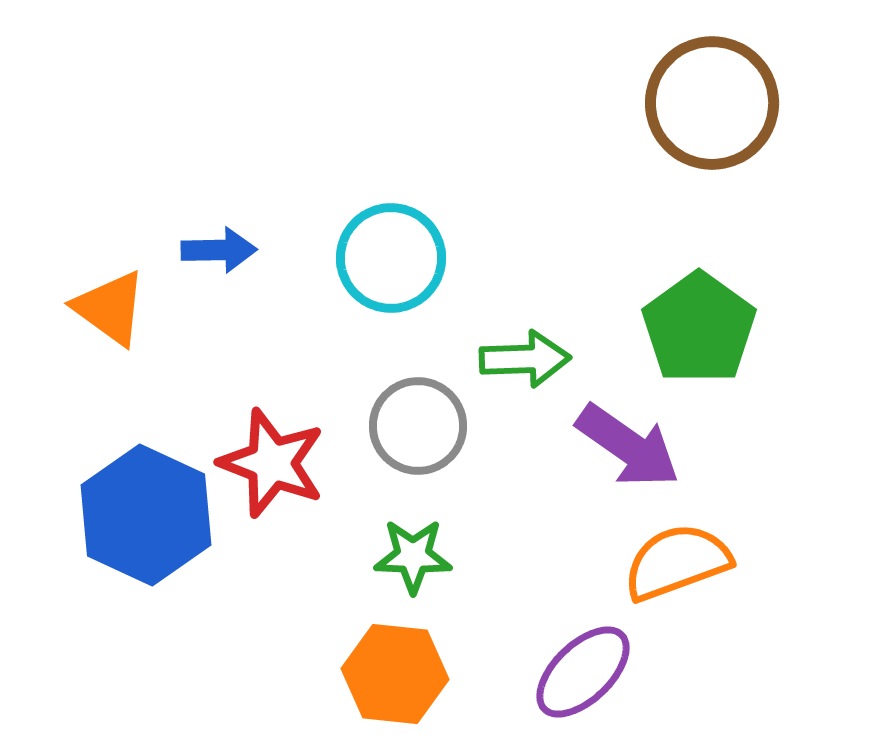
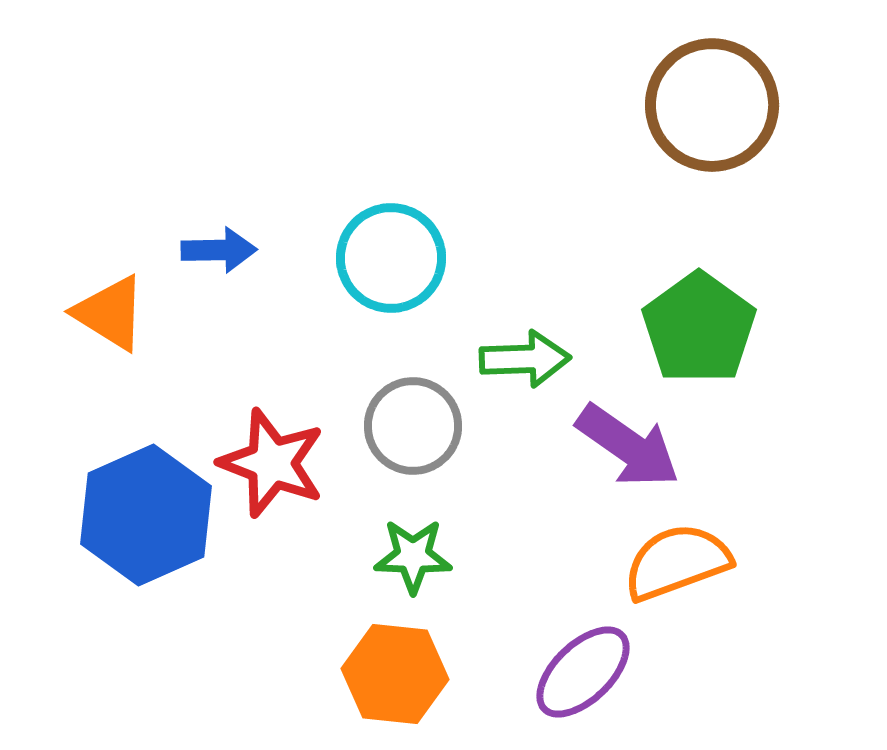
brown circle: moved 2 px down
orange triangle: moved 5 px down; rotated 4 degrees counterclockwise
gray circle: moved 5 px left
blue hexagon: rotated 11 degrees clockwise
